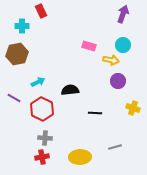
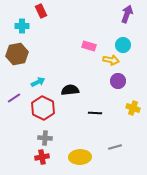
purple arrow: moved 4 px right
purple line: rotated 64 degrees counterclockwise
red hexagon: moved 1 px right, 1 px up
